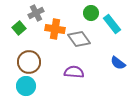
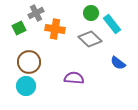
green square: rotated 16 degrees clockwise
gray diamond: moved 11 px right; rotated 10 degrees counterclockwise
purple semicircle: moved 6 px down
